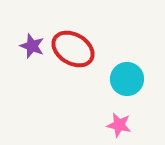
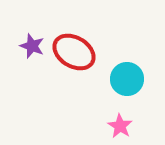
red ellipse: moved 1 px right, 3 px down
pink star: moved 1 px right, 1 px down; rotated 20 degrees clockwise
